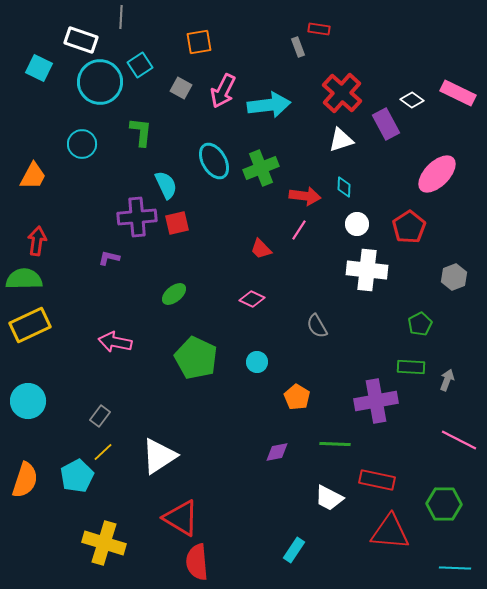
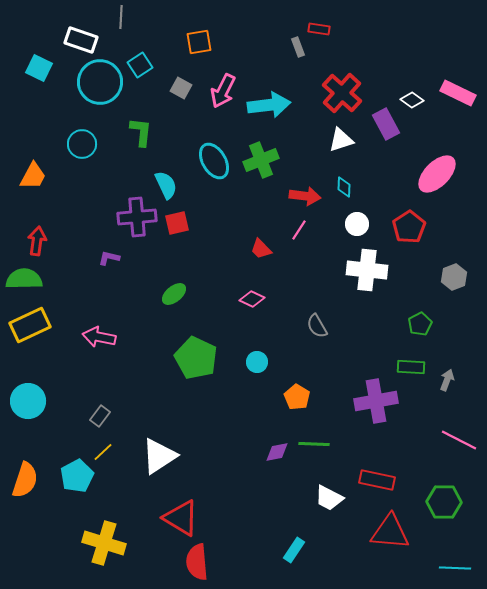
green cross at (261, 168): moved 8 px up
pink arrow at (115, 342): moved 16 px left, 5 px up
green line at (335, 444): moved 21 px left
green hexagon at (444, 504): moved 2 px up
